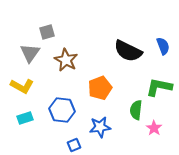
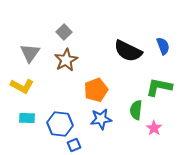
gray square: moved 17 px right; rotated 28 degrees counterclockwise
brown star: rotated 15 degrees clockwise
orange pentagon: moved 4 px left, 2 px down
blue hexagon: moved 2 px left, 14 px down
cyan rectangle: moved 2 px right; rotated 21 degrees clockwise
blue star: moved 1 px right, 8 px up
